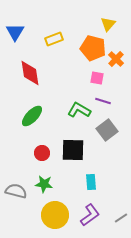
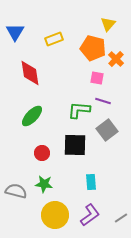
green L-shape: rotated 25 degrees counterclockwise
black square: moved 2 px right, 5 px up
